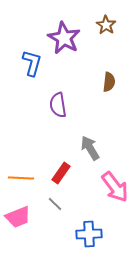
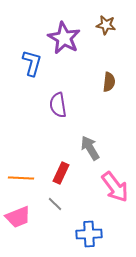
brown star: rotated 24 degrees counterclockwise
red rectangle: rotated 10 degrees counterclockwise
